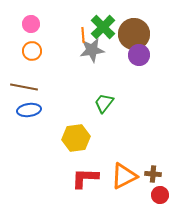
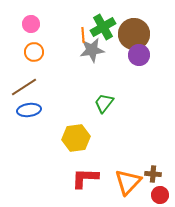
green cross: rotated 15 degrees clockwise
orange circle: moved 2 px right, 1 px down
brown line: rotated 44 degrees counterclockwise
orange triangle: moved 4 px right, 6 px down; rotated 20 degrees counterclockwise
